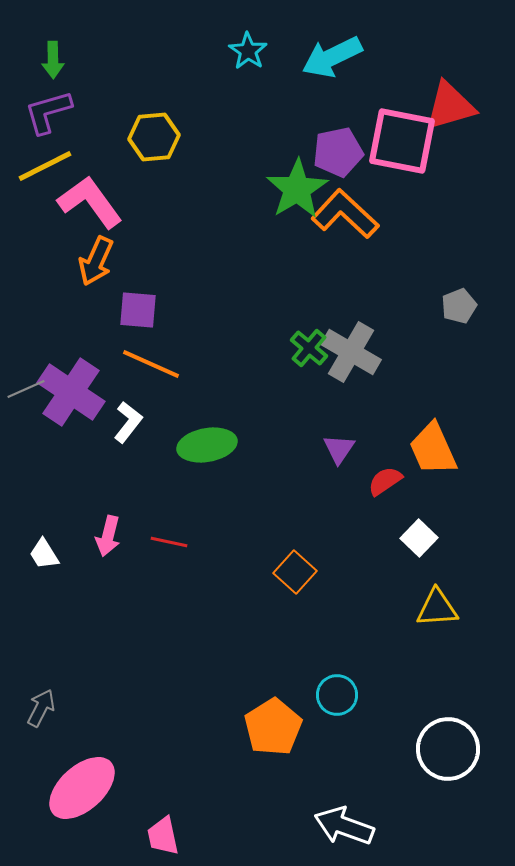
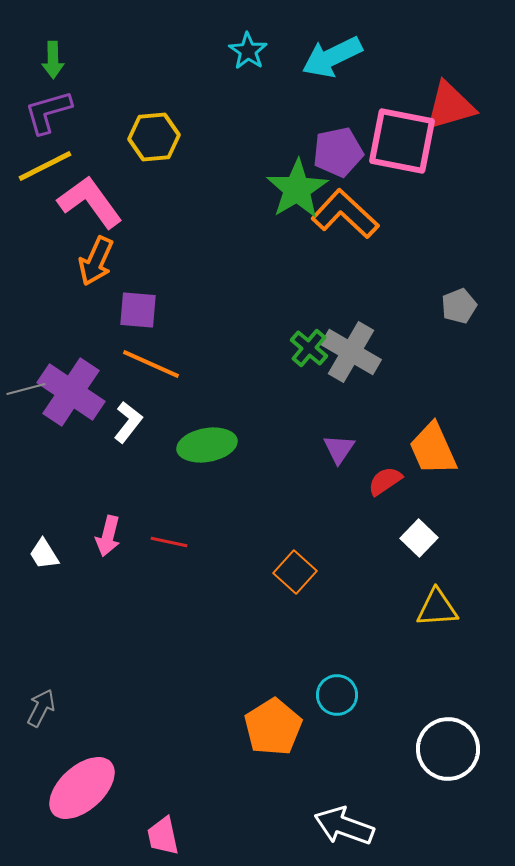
gray line: rotated 9 degrees clockwise
